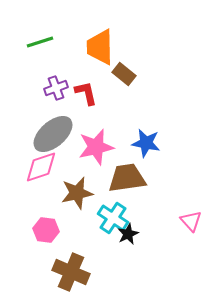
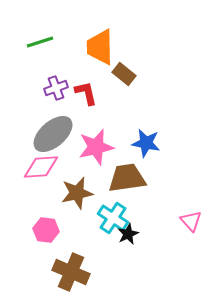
pink diamond: rotated 15 degrees clockwise
